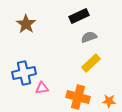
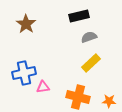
black rectangle: rotated 12 degrees clockwise
pink triangle: moved 1 px right, 1 px up
